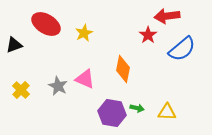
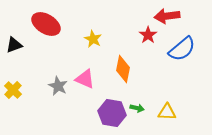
yellow star: moved 9 px right, 6 px down; rotated 18 degrees counterclockwise
yellow cross: moved 8 px left
